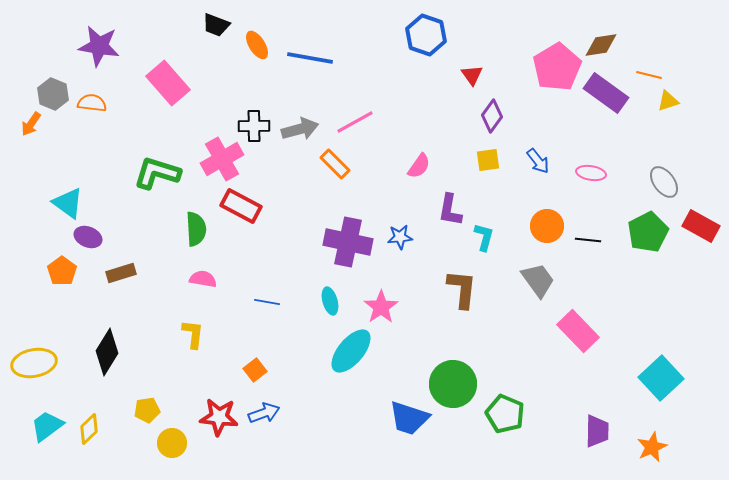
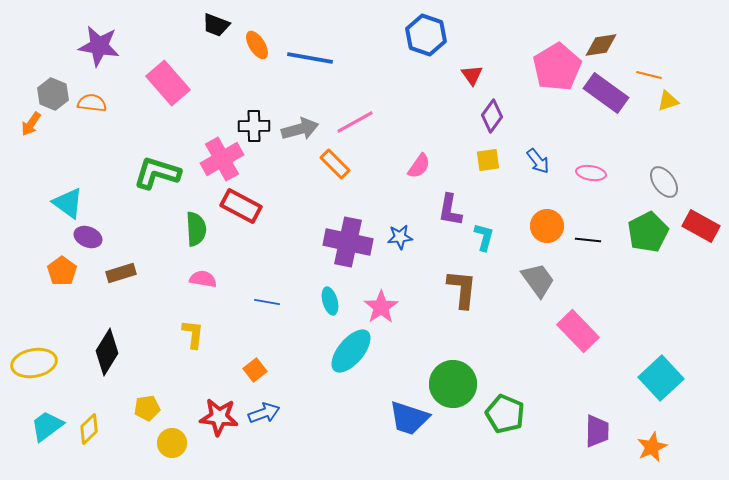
yellow pentagon at (147, 410): moved 2 px up
